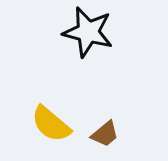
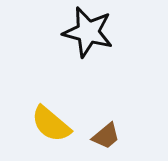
brown trapezoid: moved 1 px right, 2 px down
